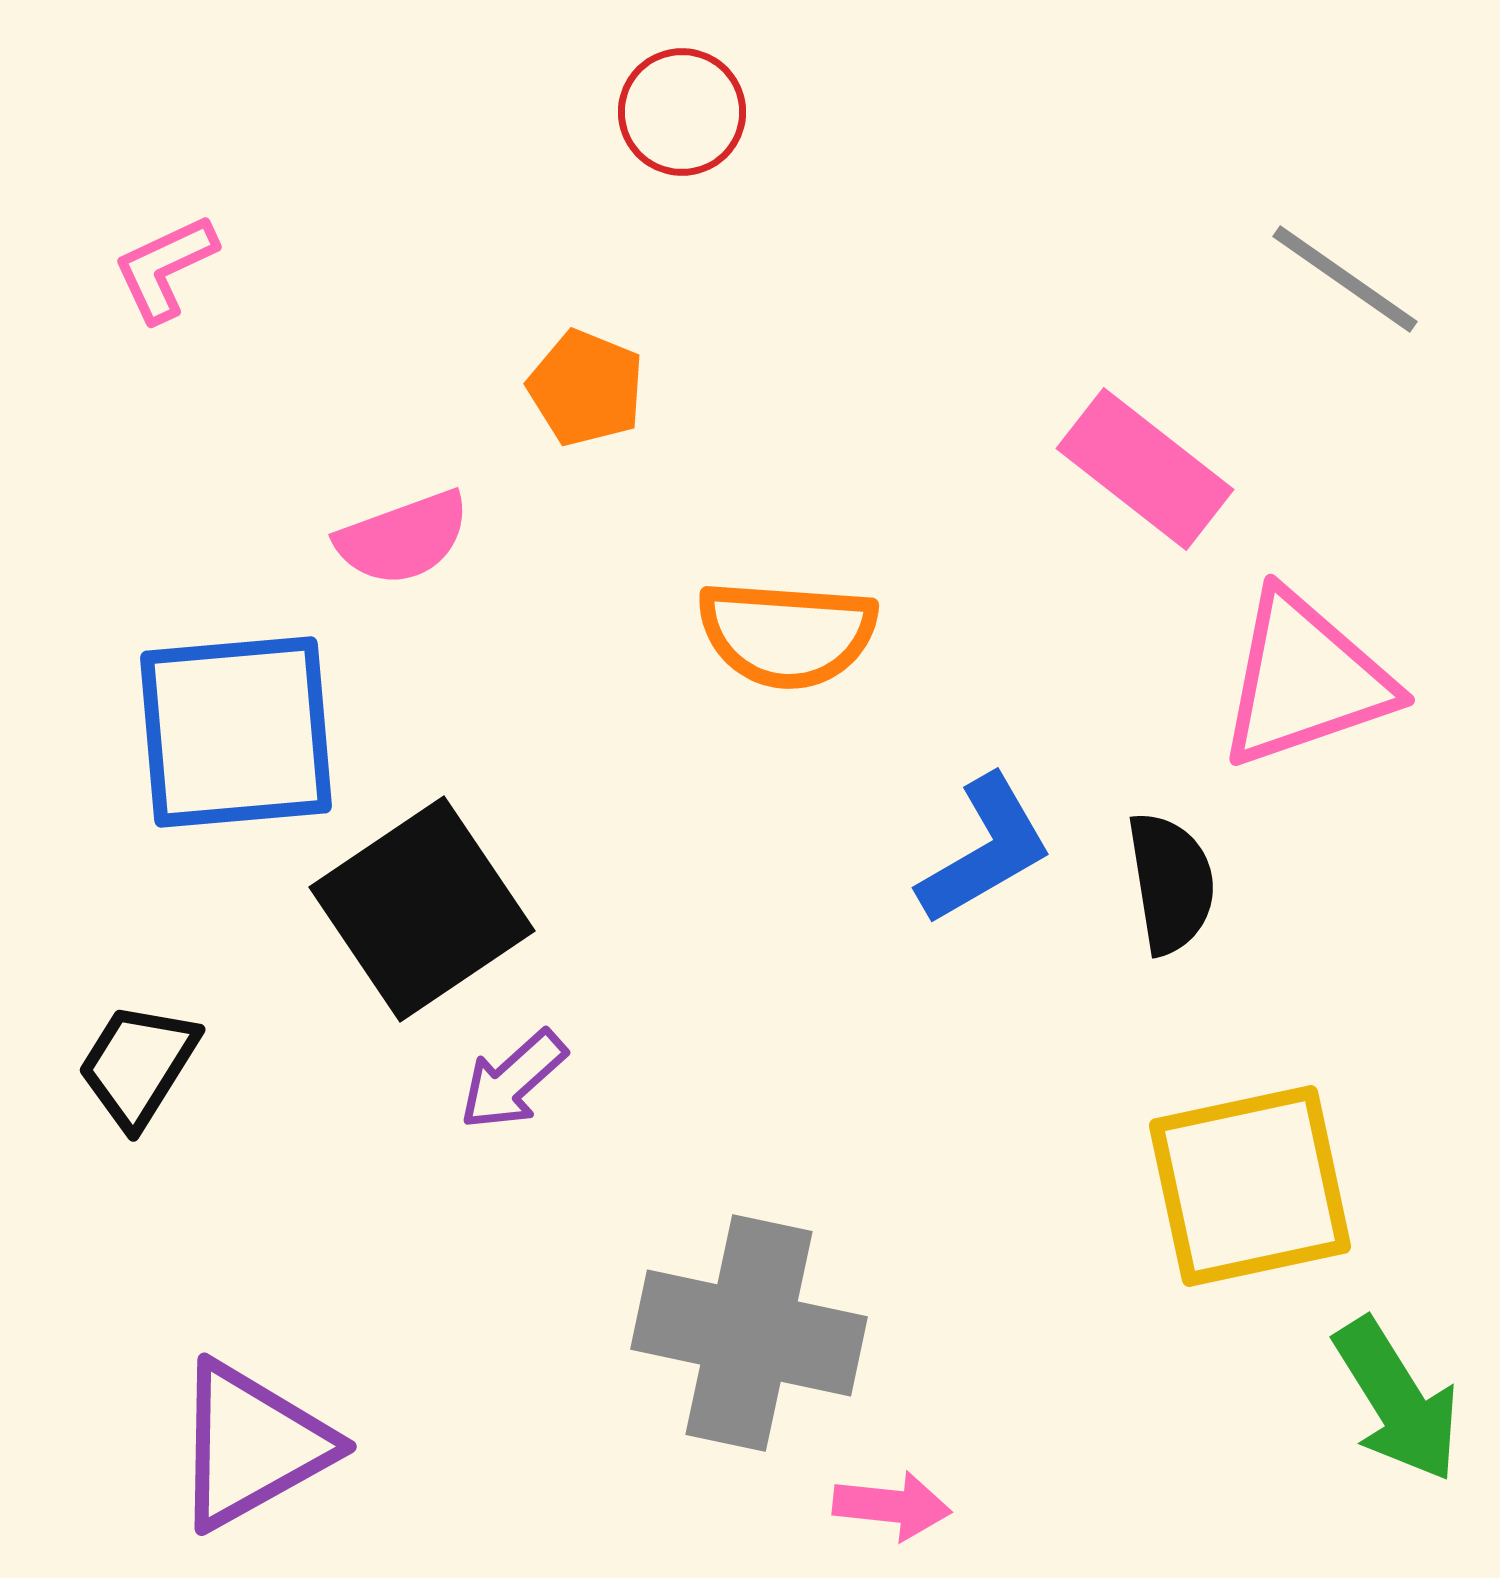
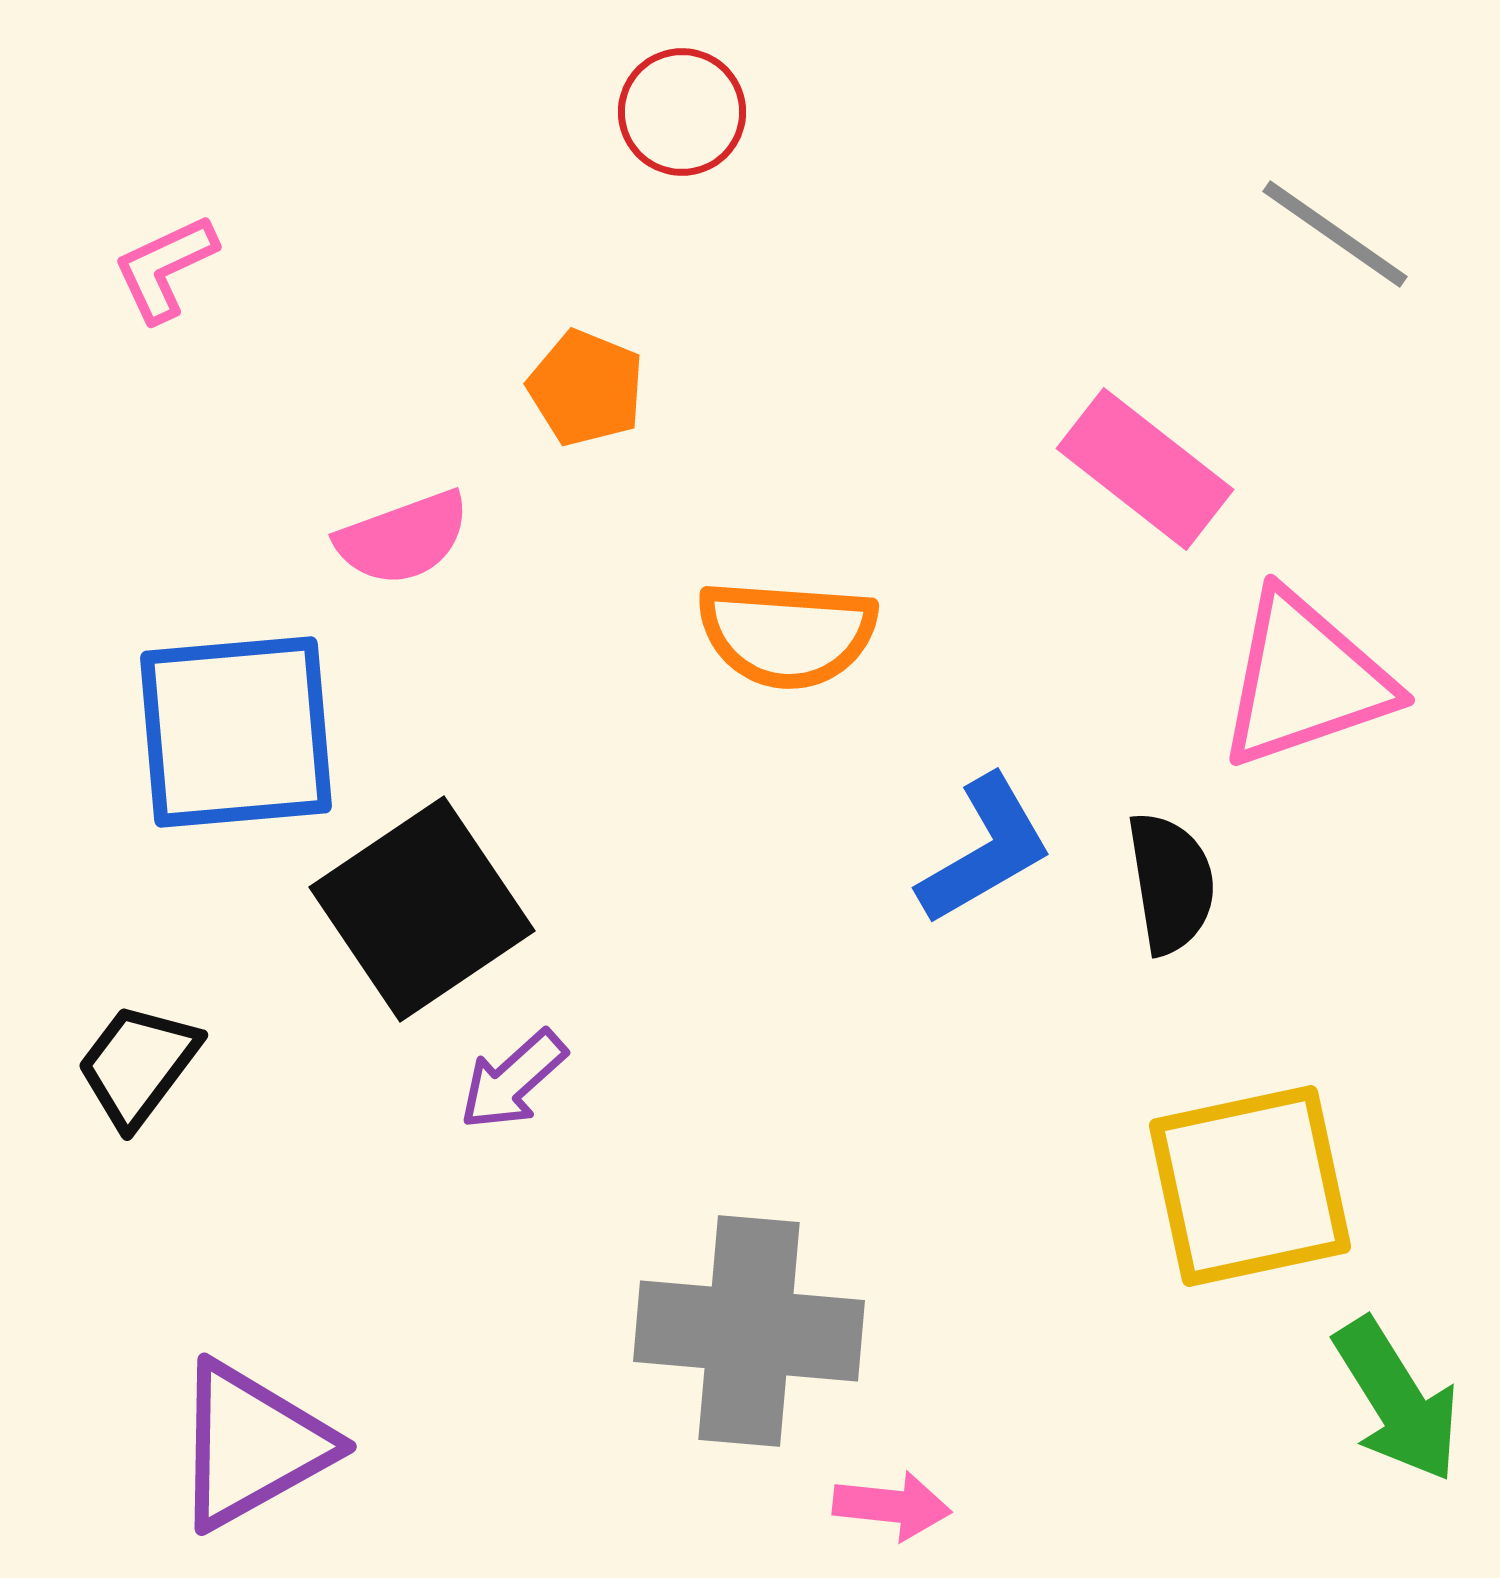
gray line: moved 10 px left, 45 px up
black trapezoid: rotated 5 degrees clockwise
gray cross: moved 2 px up; rotated 7 degrees counterclockwise
